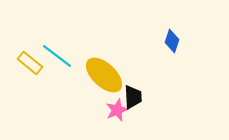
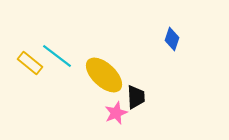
blue diamond: moved 2 px up
black trapezoid: moved 3 px right
pink star: moved 1 px left, 3 px down
